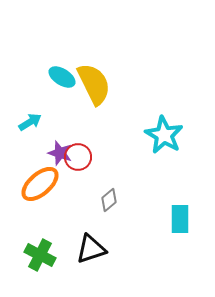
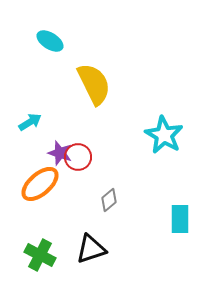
cyan ellipse: moved 12 px left, 36 px up
